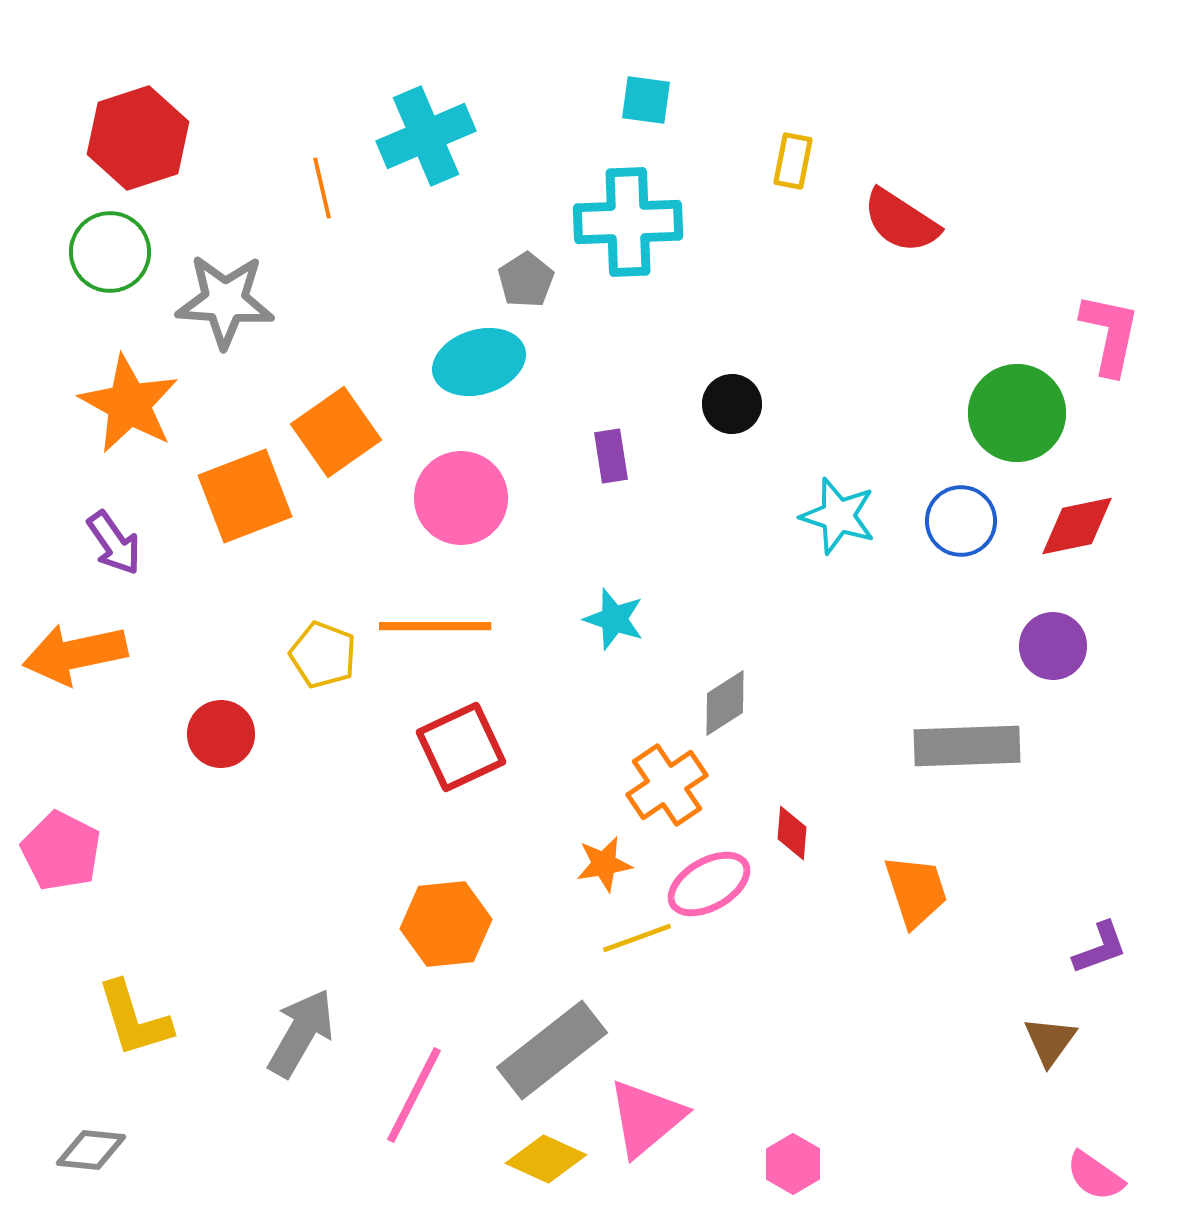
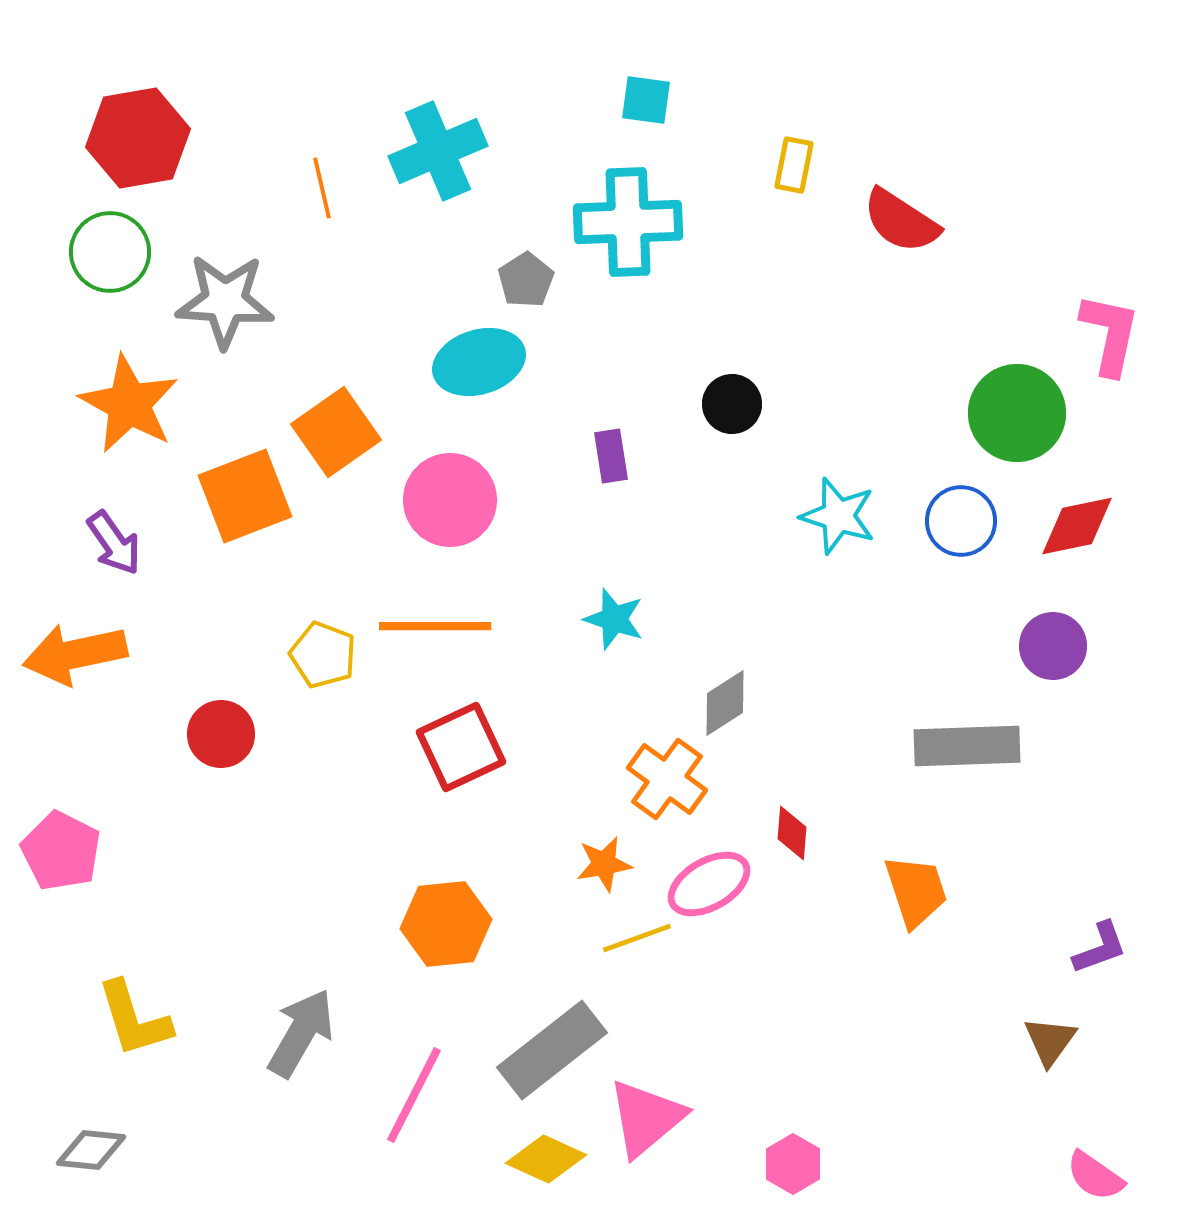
cyan cross at (426, 136): moved 12 px right, 15 px down
red hexagon at (138, 138): rotated 8 degrees clockwise
yellow rectangle at (793, 161): moved 1 px right, 4 px down
pink circle at (461, 498): moved 11 px left, 2 px down
orange cross at (667, 785): moved 6 px up; rotated 20 degrees counterclockwise
